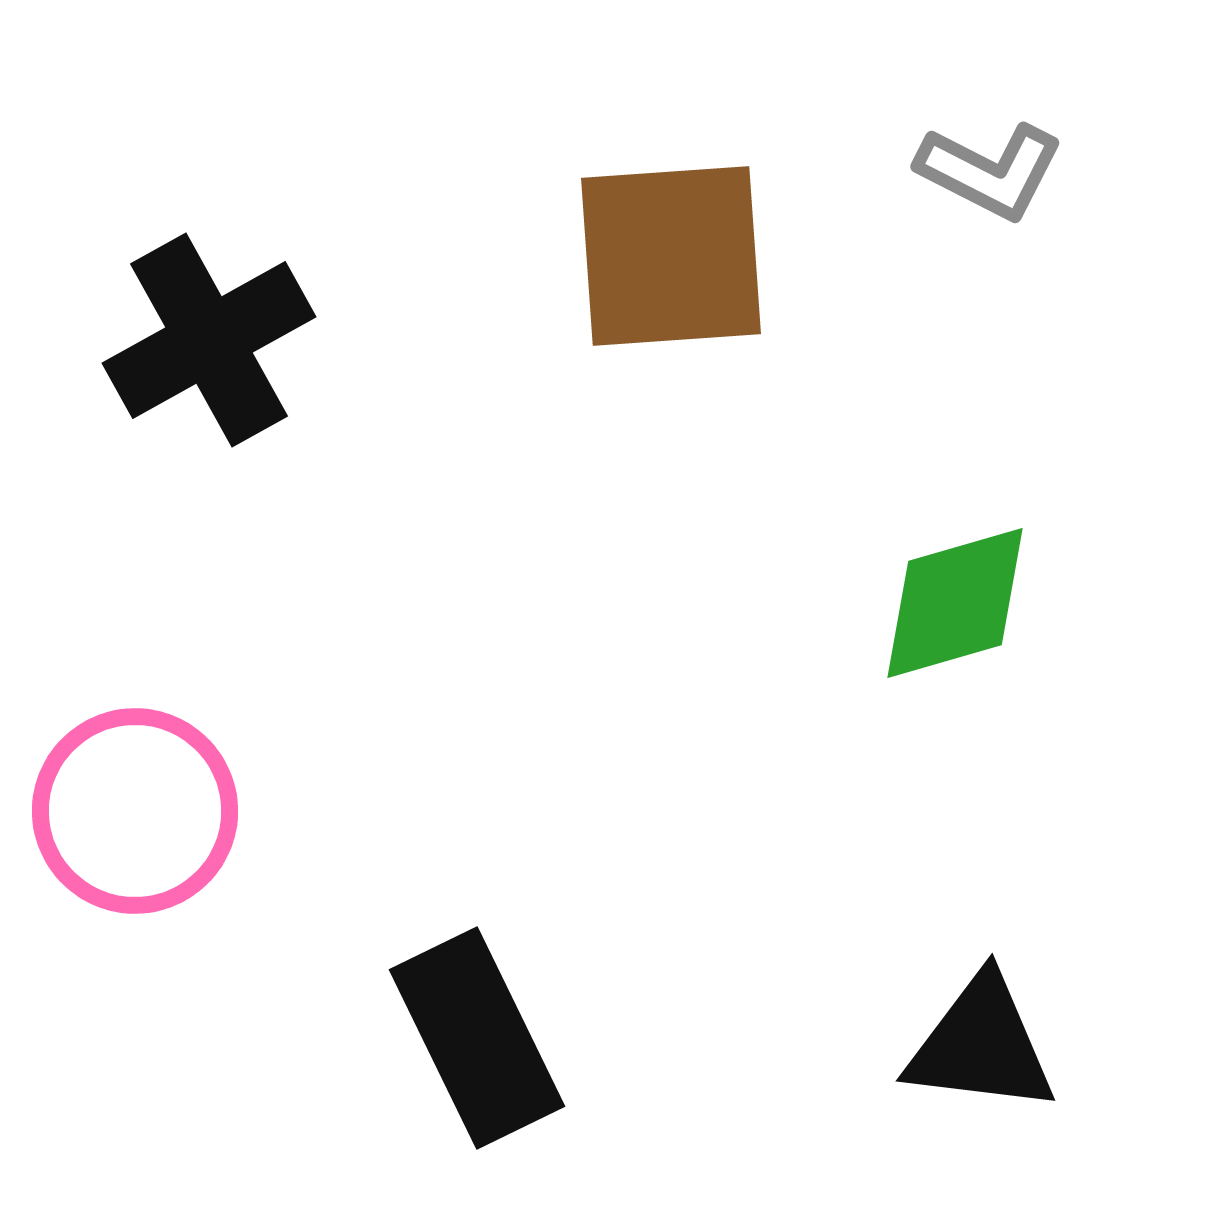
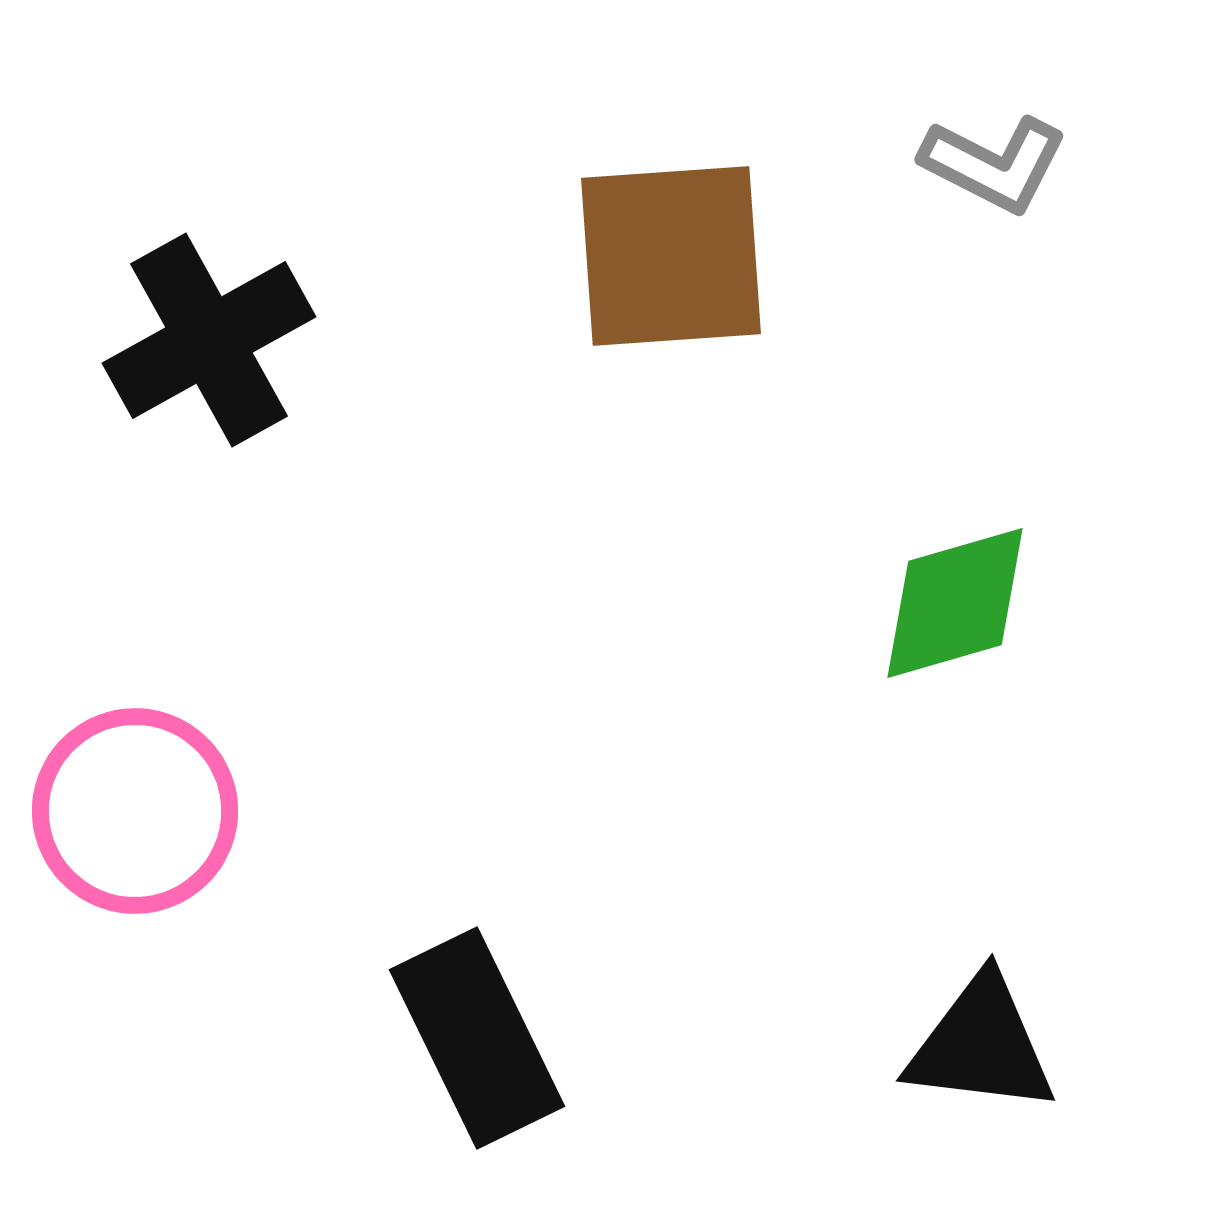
gray L-shape: moved 4 px right, 7 px up
